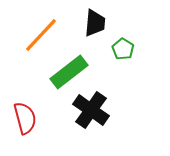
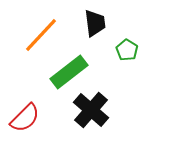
black trapezoid: rotated 12 degrees counterclockwise
green pentagon: moved 4 px right, 1 px down
black cross: rotated 6 degrees clockwise
red semicircle: rotated 60 degrees clockwise
